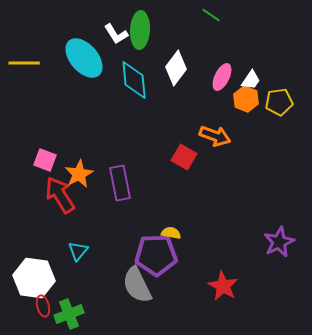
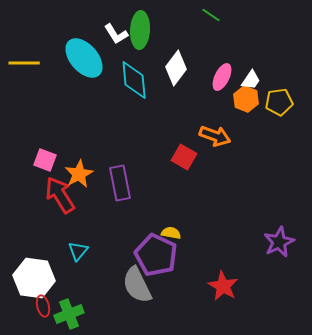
purple pentagon: rotated 27 degrees clockwise
